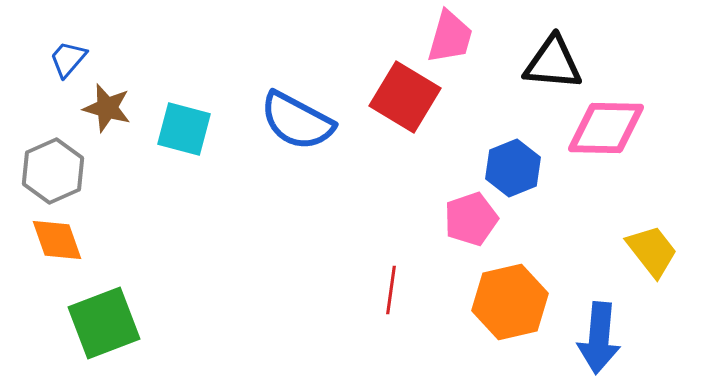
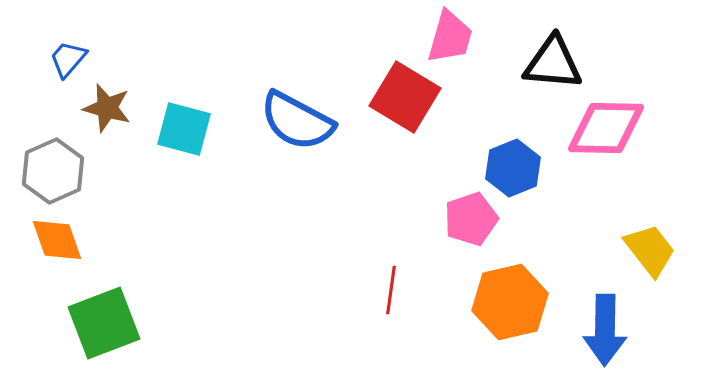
yellow trapezoid: moved 2 px left, 1 px up
blue arrow: moved 6 px right, 8 px up; rotated 4 degrees counterclockwise
